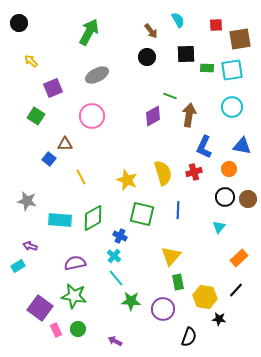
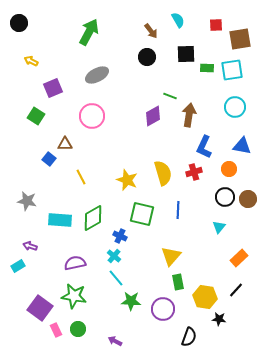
yellow arrow at (31, 61): rotated 16 degrees counterclockwise
cyan circle at (232, 107): moved 3 px right
